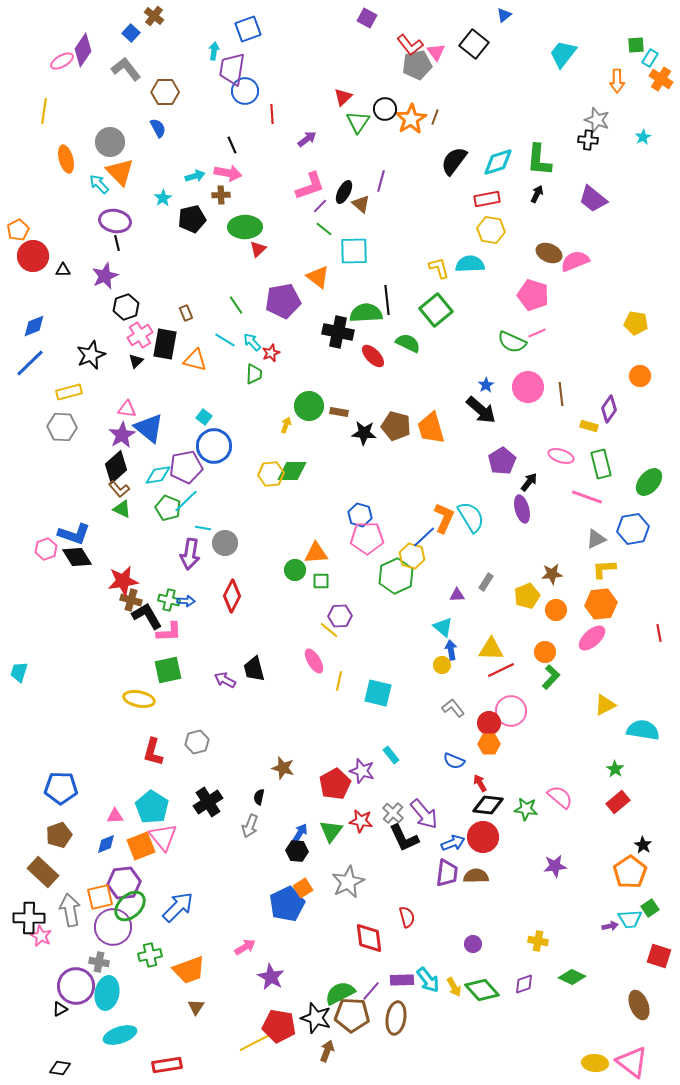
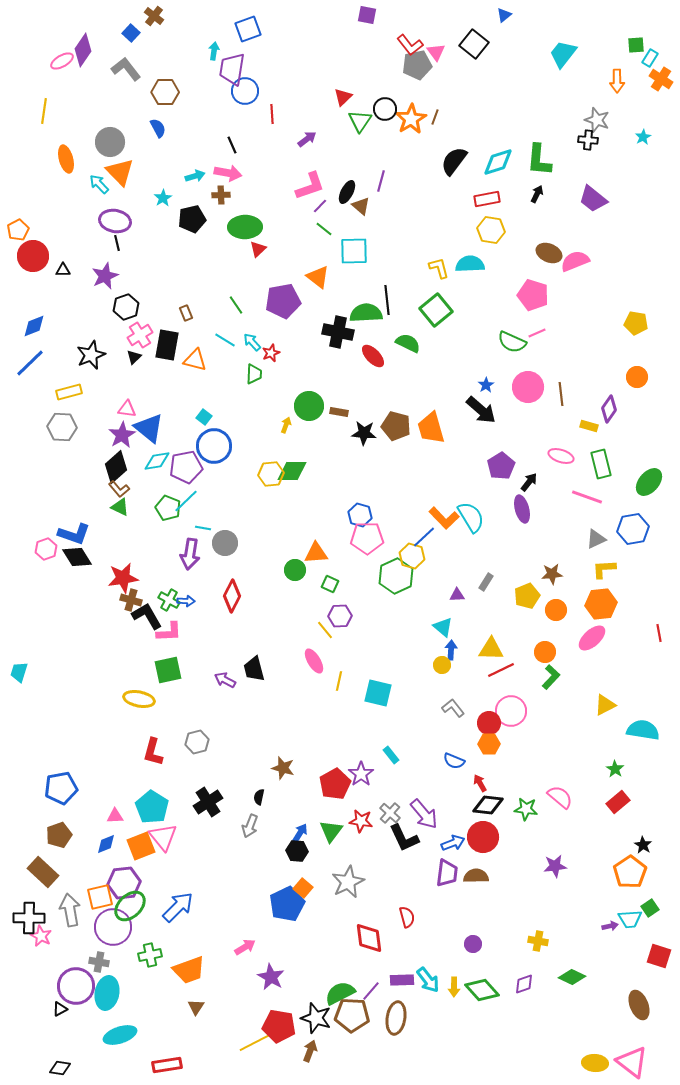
purple square at (367, 18): moved 3 px up; rotated 18 degrees counterclockwise
green triangle at (358, 122): moved 2 px right, 1 px up
black ellipse at (344, 192): moved 3 px right
brown triangle at (361, 204): moved 2 px down
black rectangle at (165, 344): moved 2 px right, 1 px down
black triangle at (136, 361): moved 2 px left, 4 px up
orange circle at (640, 376): moved 3 px left, 1 px down
purple pentagon at (502, 461): moved 1 px left, 5 px down
cyan diamond at (158, 475): moved 1 px left, 14 px up
green triangle at (122, 509): moved 2 px left, 2 px up
orange L-shape at (444, 518): rotated 112 degrees clockwise
red star at (123, 581): moved 3 px up
green square at (321, 581): moved 9 px right, 3 px down; rotated 24 degrees clockwise
green cross at (169, 600): rotated 15 degrees clockwise
yellow line at (329, 630): moved 4 px left; rotated 12 degrees clockwise
blue arrow at (451, 650): rotated 12 degrees clockwise
purple star at (362, 771): moved 1 px left, 3 px down; rotated 20 degrees clockwise
blue pentagon at (61, 788): rotated 12 degrees counterclockwise
gray cross at (393, 813): moved 3 px left
orange square at (303, 888): rotated 18 degrees counterclockwise
yellow arrow at (454, 987): rotated 30 degrees clockwise
brown arrow at (327, 1051): moved 17 px left
